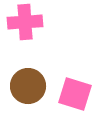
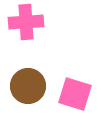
pink cross: moved 1 px right
